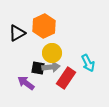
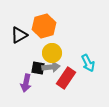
orange hexagon: rotated 10 degrees clockwise
black triangle: moved 2 px right, 2 px down
purple arrow: rotated 114 degrees counterclockwise
